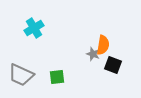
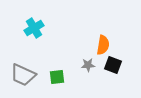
gray star: moved 5 px left, 11 px down; rotated 24 degrees counterclockwise
gray trapezoid: moved 2 px right
